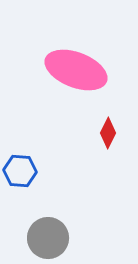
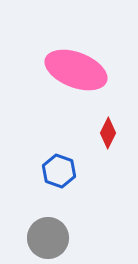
blue hexagon: moved 39 px right; rotated 16 degrees clockwise
